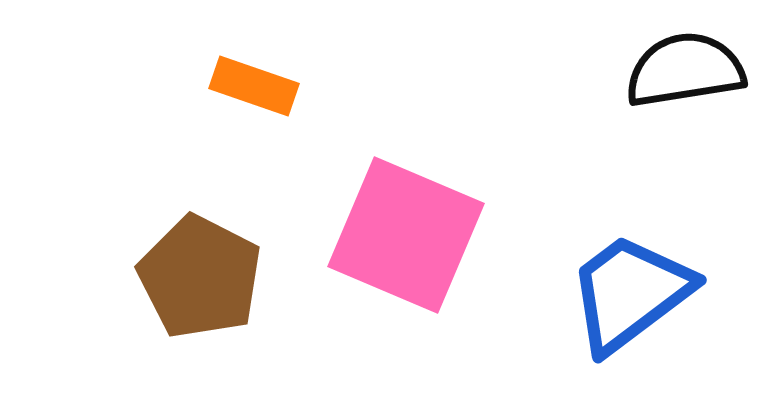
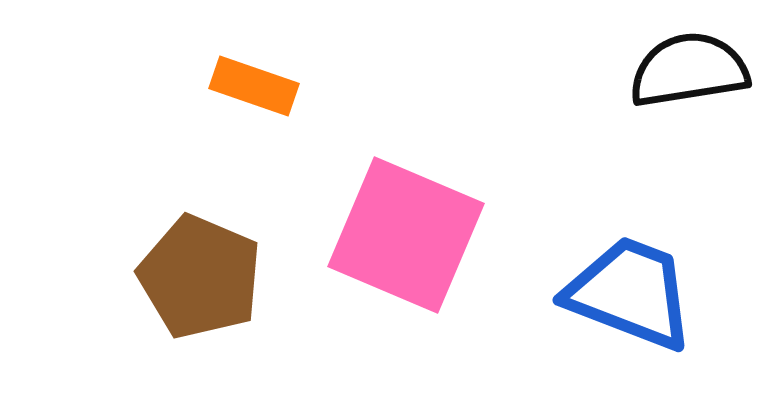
black semicircle: moved 4 px right
brown pentagon: rotated 4 degrees counterclockwise
blue trapezoid: rotated 58 degrees clockwise
